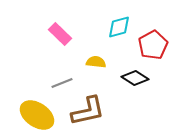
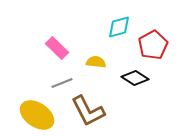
pink rectangle: moved 3 px left, 14 px down
brown L-shape: rotated 75 degrees clockwise
